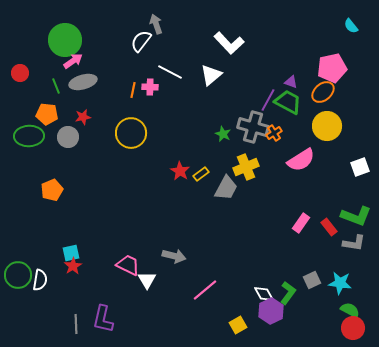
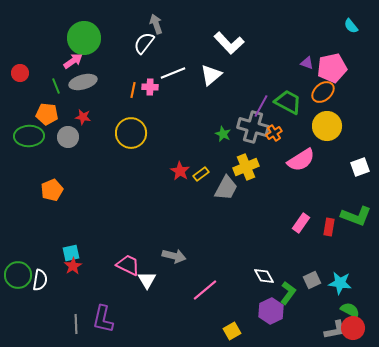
green circle at (65, 40): moved 19 px right, 2 px up
white semicircle at (141, 41): moved 3 px right, 2 px down
white line at (170, 72): moved 3 px right, 1 px down; rotated 50 degrees counterclockwise
purple triangle at (291, 82): moved 16 px right, 19 px up
purple line at (268, 100): moved 7 px left, 6 px down
red star at (83, 117): rotated 21 degrees clockwise
red rectangle at (329, 227): rotated 48 degrees clockwise
gray L-shape at (354, 243): moved 19 px left, 87 px down; rotated 20 degrees counterclockwise
white diamond at (264, 294): moved 18 px up
yellow square at (238, 325): moved 6 px left, 6 px down
